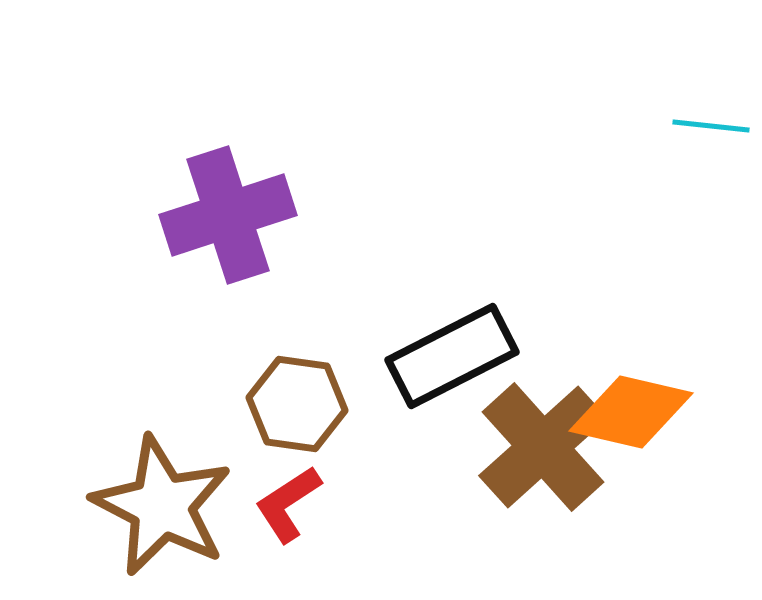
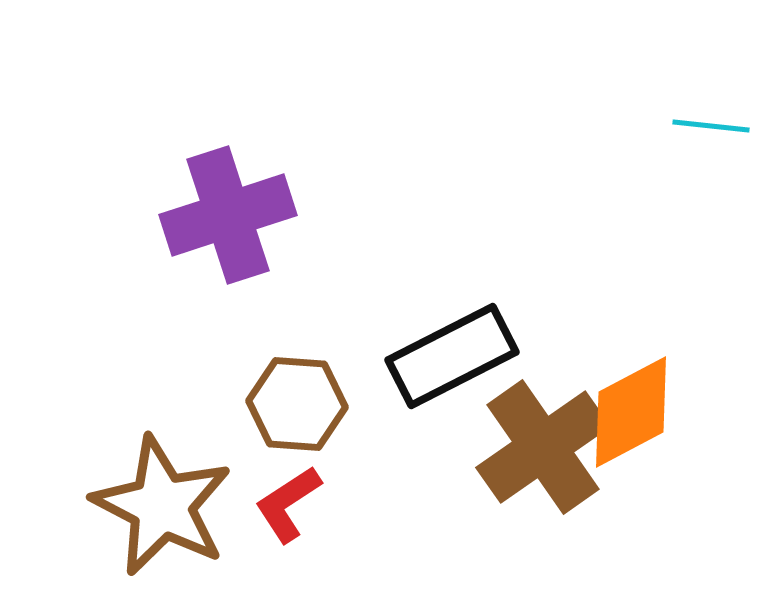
brown hexagon: rotated 4 degrees counterclockwise
orange diamond: rotated 41 degrees counterclockwise
brown cross: rotated 7 degrees clockwise
